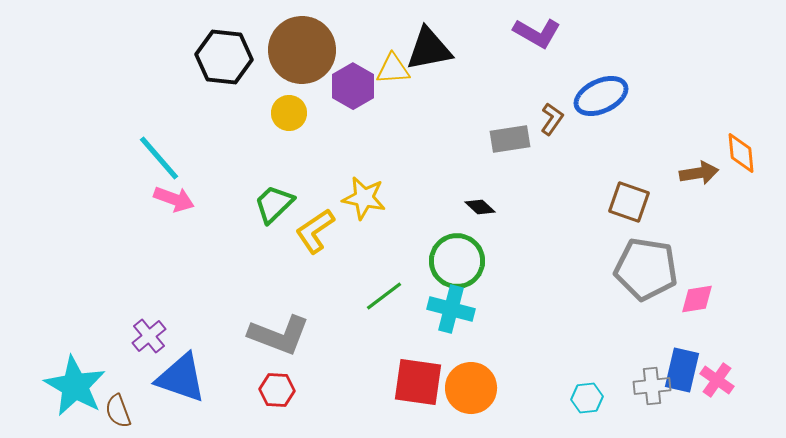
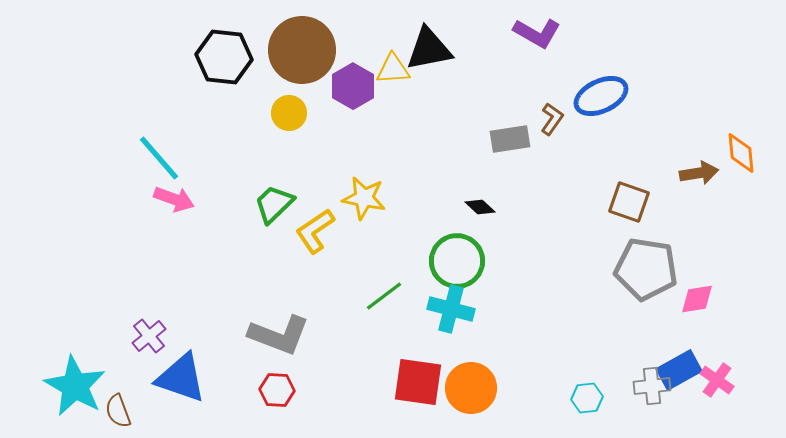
blue rectangle: moved 3 px left; rotated 48 degrees clockwise
